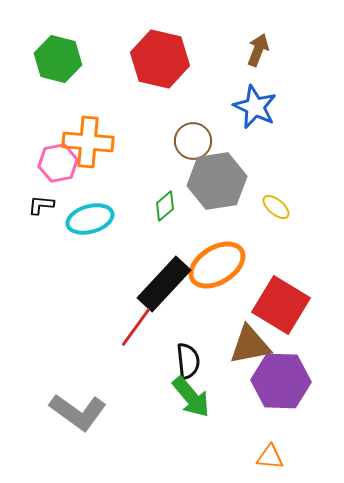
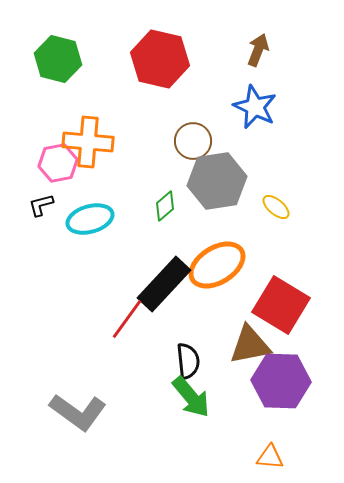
black L-shape: rotated 20 degrees counterclockwise
red line: moved 9 px left, 8 px up
